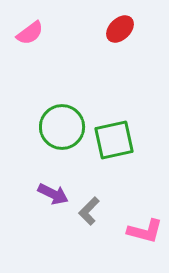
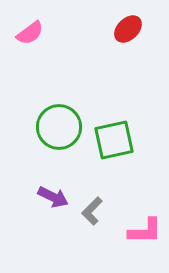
red ellipse: moved 8 px right
green circle: moved 3 px left
purple arrow: moved 3 px down
gray L-shape: moved 3 px right
pink L-shape: rotated 15 degrees counterclockwise
